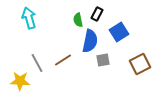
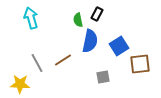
cyan arrow: moved 2 px right
blue square: moved 14 px down
gray square: moved 17 px down
brown square: rotated 20 degrees clockwise
yellow star: moved 3 px down
